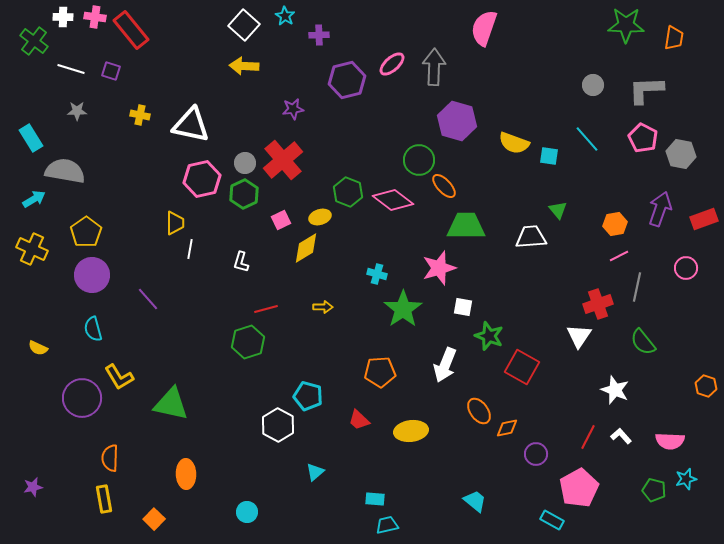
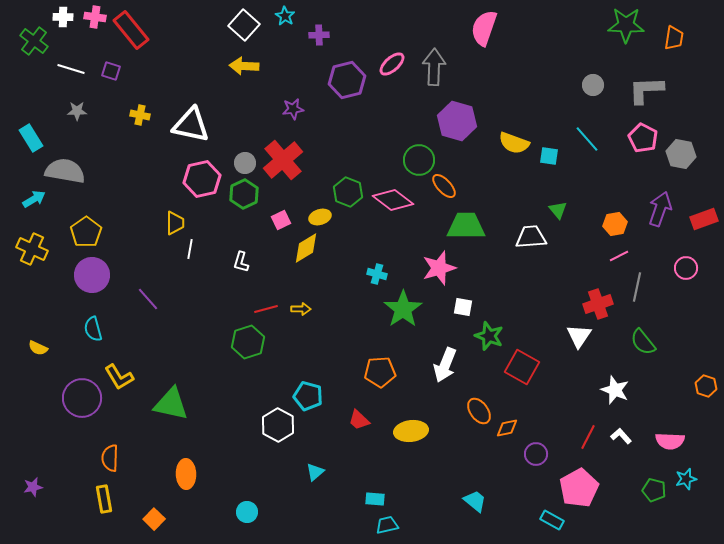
yellow arrow at (323, 307): moved 22 px left, 2 px down
